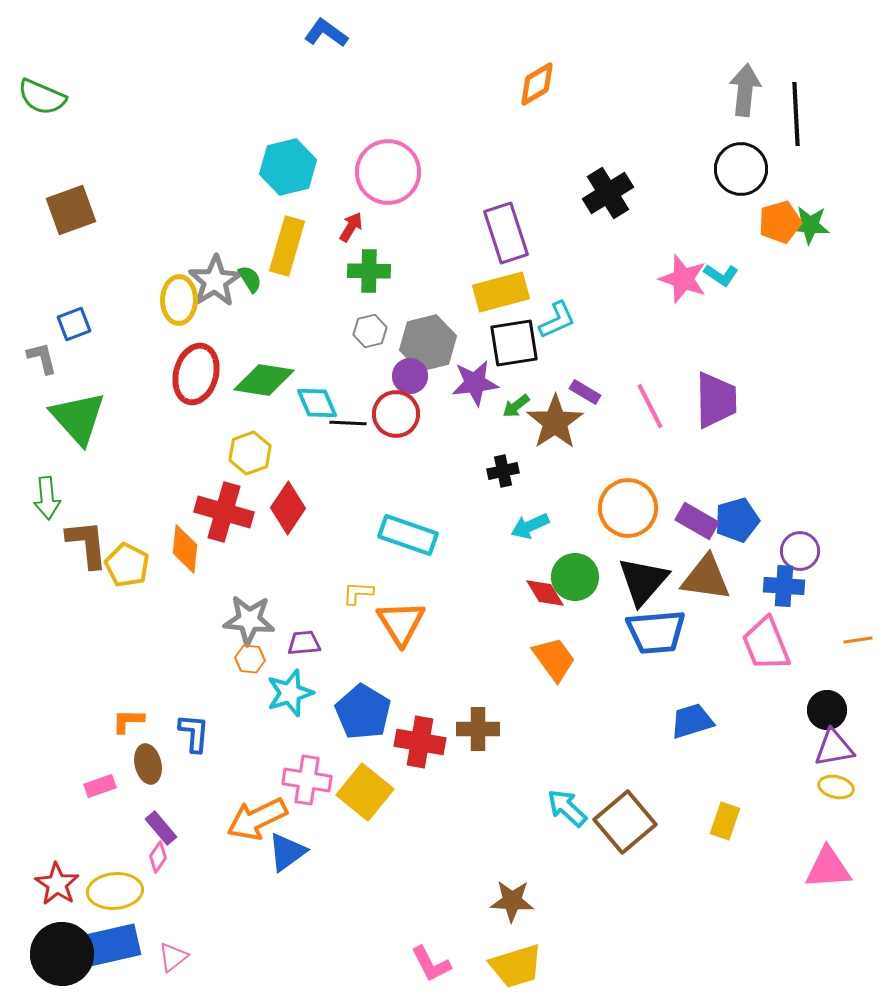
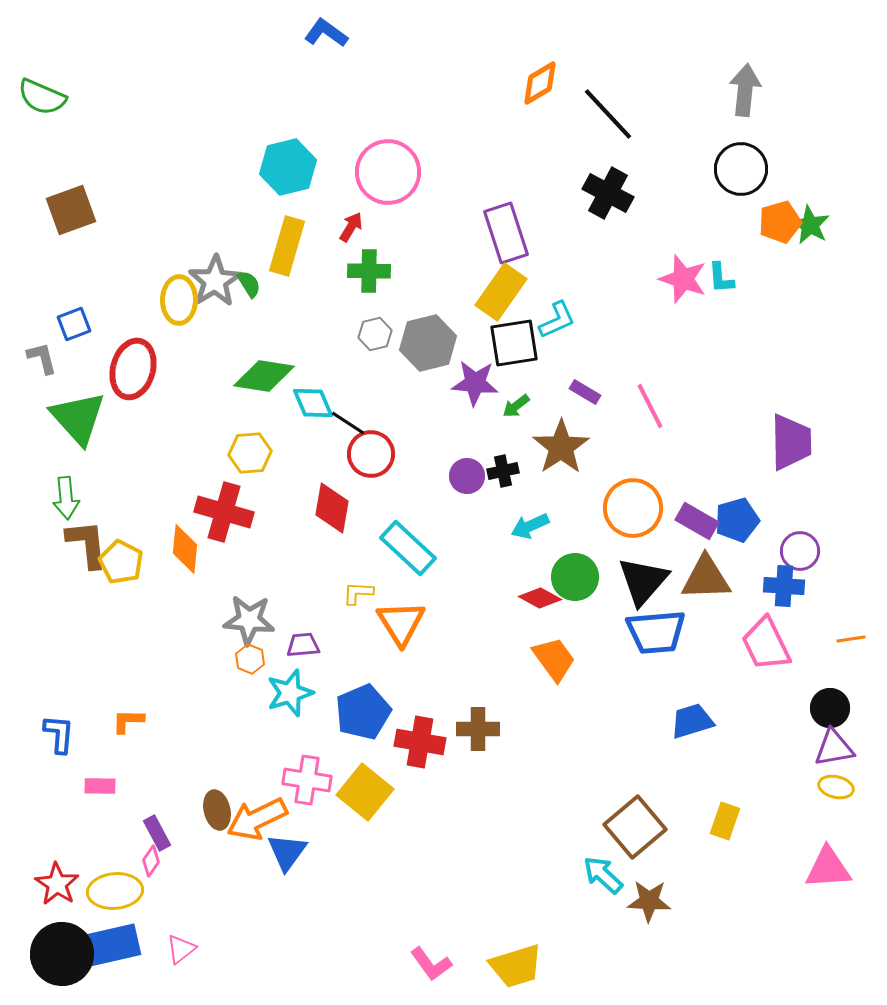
orange diamond at (537, 84): moved 3 px right, 1 px up
black line at (796, 114): moved 188 px left; rotated 40 degrees counterclockwise
black cross at (608, 193): rotated 30 degrees counterclockwise
green star at (810, 225): rotated 24 degrees clockwise
cyan L-shape at (721, 275): moved 3 px down; rotated 52 degrees clockwise
green semicircle at (250, 279): moved 1 px left, 5 px down
yellow rectangle at (501, 292): rotated 40 degrees counterclockwise
gray hexagon at (370, 331): moved 5 px right, 3 px down
red ellipse at (196, 374): moved 63 px left, 5 px up
purple circle at (410, 376): moved 57 px right, 100 px down
green diamond at (264, 380): moved 4 px up
purple star at (475, 383): rotated 12 degrees clockwise
purple trapezoid at (716, 400): moved 75 px right, 42 px down
cyan diamond at (317, 403): moved 4 px left
red circle at (396, 414): moved 25 px left, 40 px down
brown star at (555, 422): moved 6 px right, 25 px down
black line at (348, 423): rotated 30 degrees clockwise
yellow hexagon at (250, 453): rotated 15 degrees clockwise
green arrow at (47, 498): moved 19 px right
red diamond at (288, 508): moved 44 px right; rotated 24 degrees counterclockwise
orange circle at (628, 508): moved 5 px right
cyan rectangle at (408, 535): moved 13 px down; rotated 24 degrees clockwise
yellow pentagon at (127, 565): moved 6 px left, 3 px up
brown triangle at (706, 578): rotated 10 degrees counterclockwise
red diamond at (545, 593): moved 5 px left, 5 px down; rotated 30 degrees counterclockwise
orange line at (858, 640): moved 7 px left, 1 px up
purple trapezoid at (304, 643): moved 1 px left, 2 px down
pink trapezoid at (766, 644): rotated 4 degrees counterclockwise
orange hexagon at (250, 659): rotated 16 degrees clockwise
black circle at (827, 710): moved 3 px right, 2 px up
blue pentagon at (363, 712): rotated 18 degrees clockwise
blue L-shape at (194, 733): moved 135 px left, 1 px down
brown ellipse at (148, 764): moved 69 px right, 46 px down
pink rectangle at (100, 786): rotated 20 degrees clockwise
cyan arrow at (567, 808): moved 36 px right, 67 px down
brown square at (625, 822): moved 10 px right, 5 px down
purple rectangle at (161, 828): moved 4 px left, 5 px down; rotated 12 degrees clockwise
blue triangle at (287, 852): rotated 18 degrees counterclockwise
pink diamond at (158, 857): moved 7 px left, 4 px down
brown star at (512, 901): moved 137 px right
pink triangle at (173, 957): moved 8 px right, 8 px up
pink L-shape at (431, 964): rotated 9 degrees counterclockwise
